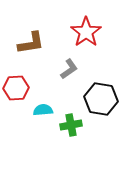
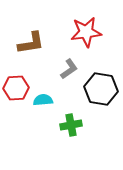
red star: rotated 28 degrees clockwise
black hexagon: moved 10 px up
cyan semicircle: moved 10 px up
